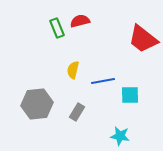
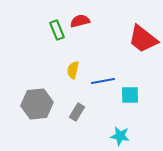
green rectangle: moved 2 px down
